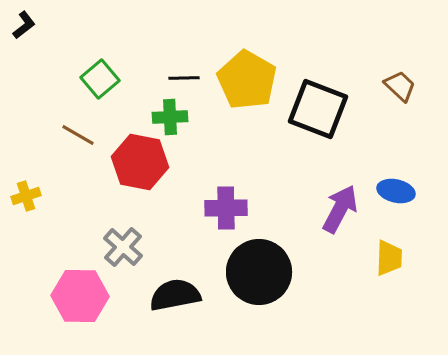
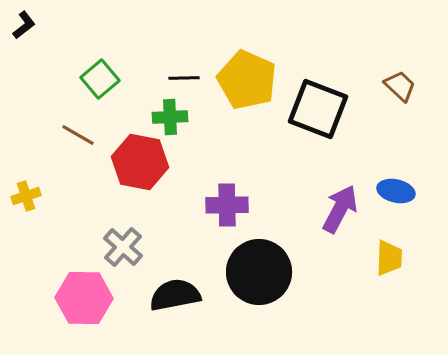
yellow pentagon: rotated 6 degrees counterclockwise
purple cross: moved 1 px right, 3 px up
pink hexagon: moved 4 px right, 2 px down
